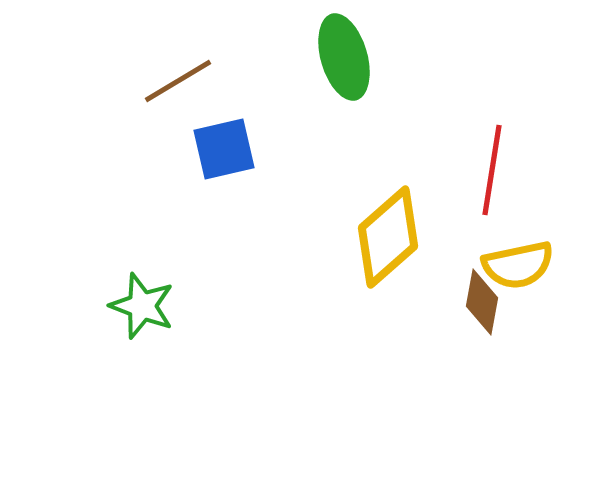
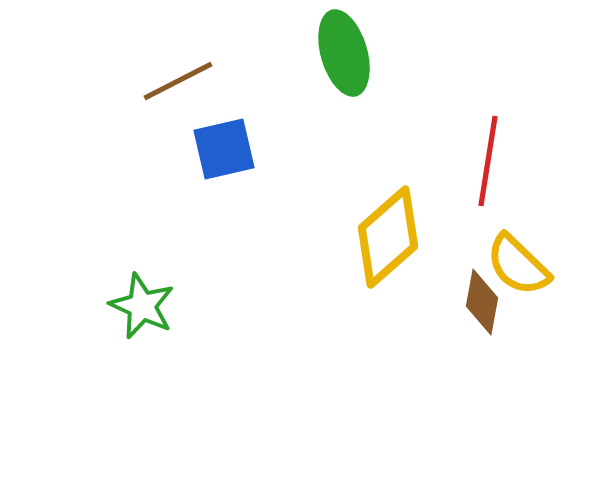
green ellipse: moved 4 px up
brown line: rotated 4 degrees clockwise
red line: moved 4 px left, 9 px up
yellow semicircle: rotated 56 degrees clockwise
green star: rotated 4 degrees clockwise
